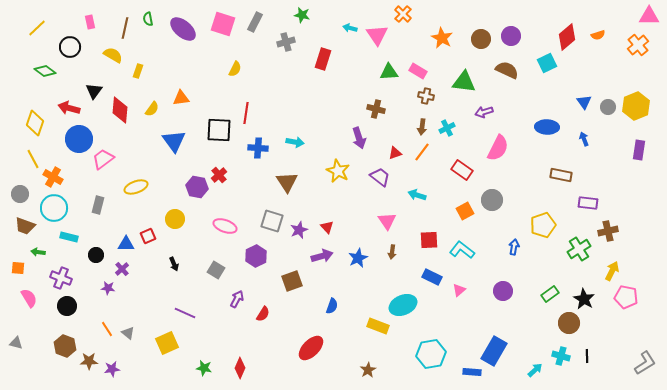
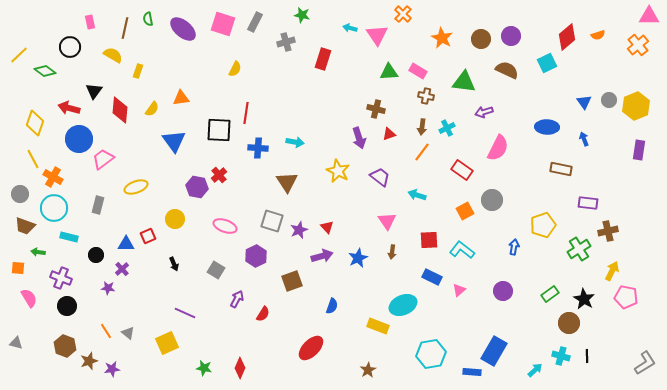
yellow line at (37, 28): moved 18 px left, 27 px down
gray circle at (608, 107): moved 1 px right, 7 px up
red triangle at (395, 153): moved 6 px left, 19 px up
brown rectangle at (561, 175): moved 6 px up
orange line at (107, 329): moved 1 px left, 2 px down
brown star at (89, 361): rotated 18 degrees counterclockwise
